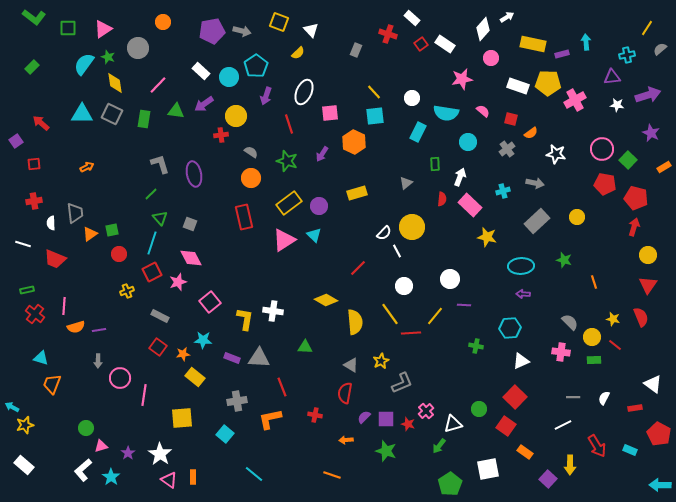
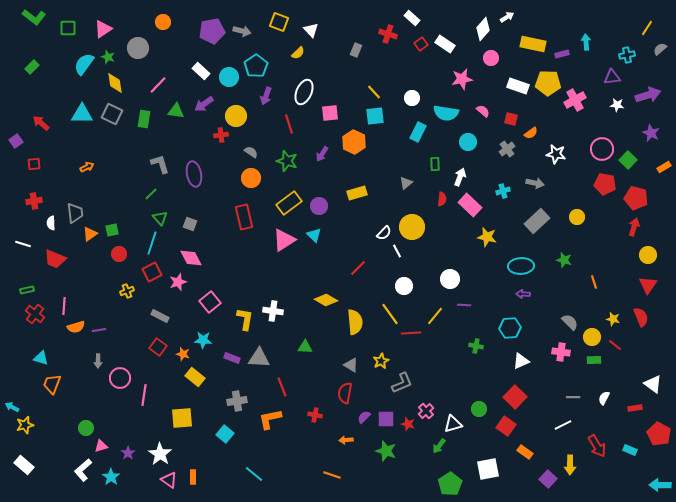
orange star at (183, 354): rotated 24 degrees clockwise
